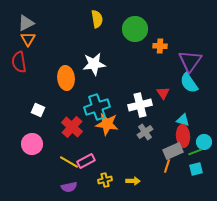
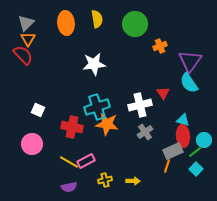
gray triangle: rotated 18 degrees counterclockwise
green circle: moved 5 px up
orange cross: rotated 24 degrees counterclockwise
red semicircle: moved 4 px right, 7 px up; rotated 145 degrees clockwise
orange ellipse: moved 55 px up
red cross: rotated 30 degrees counterclockwise
cyan circle: moved 2 px up
green line: rotated 16 degrees counterclockwise
cyan square: rotated 32 degrees counterclockwise
